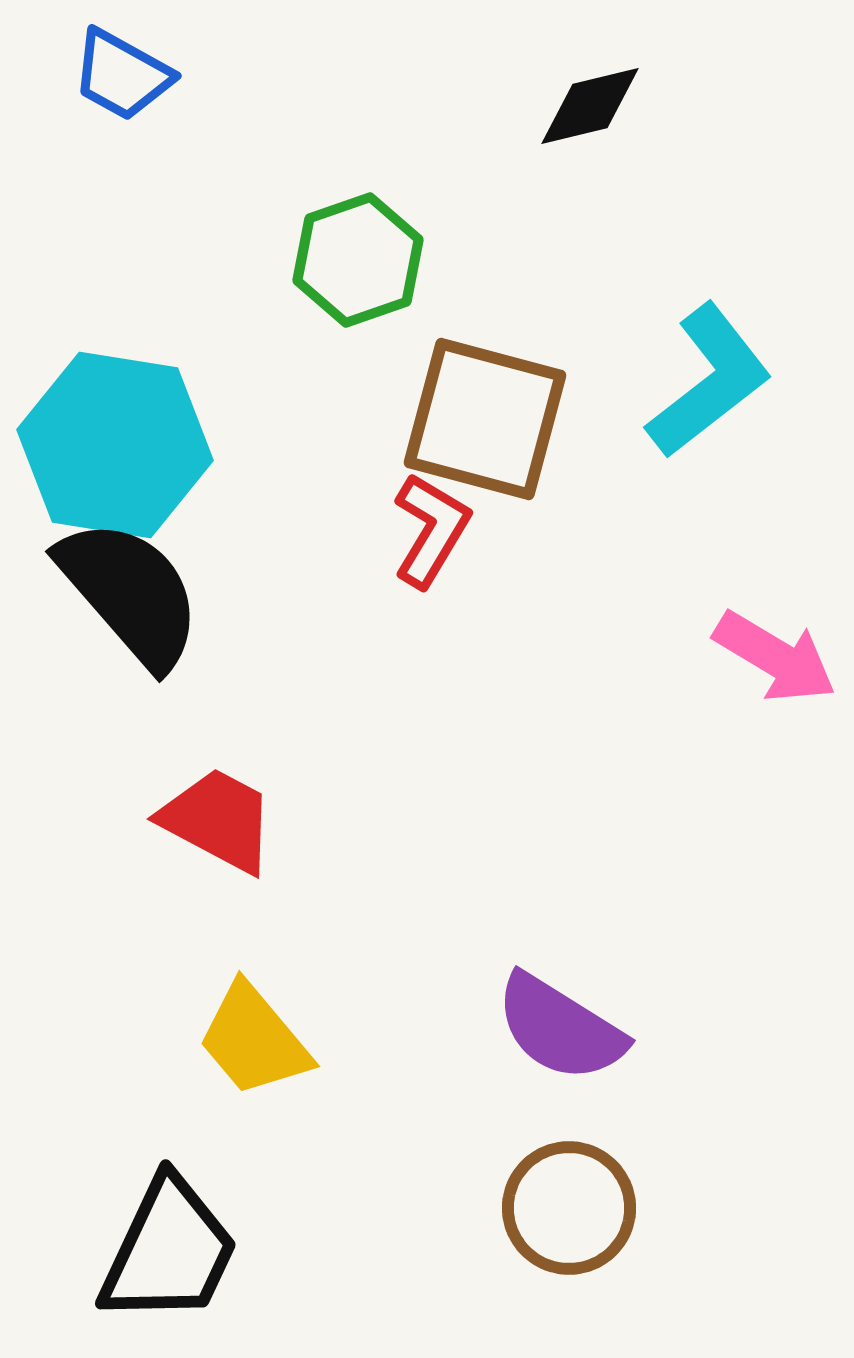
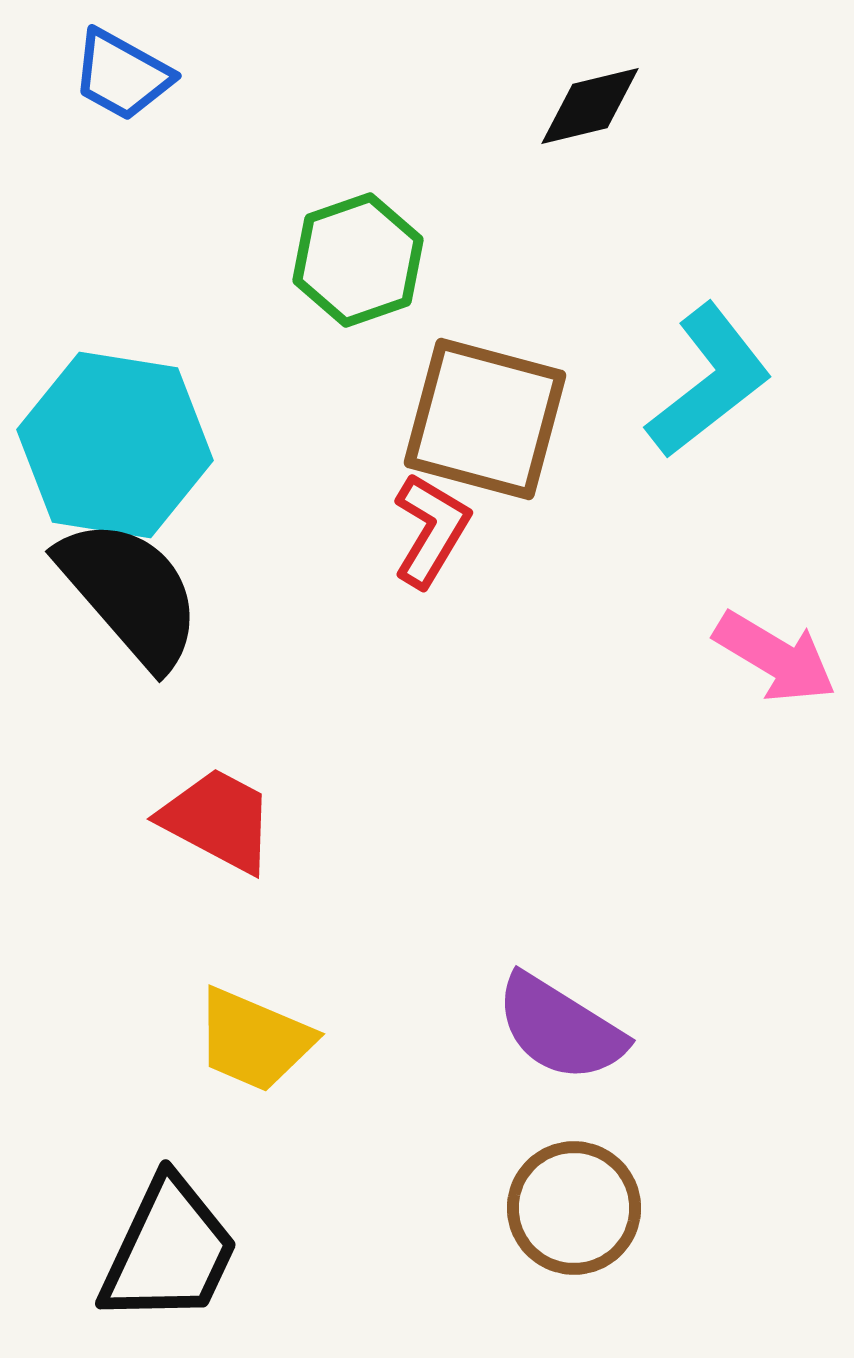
yellow trapezoid: rotated 27 degrees counterclockwise
brown circle: moved 5 px right
